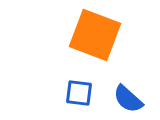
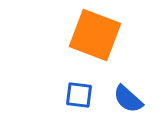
blue square: moved 2 px down
